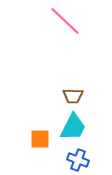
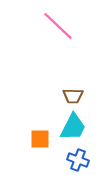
pink line: moved 7 px left, 5 px down
